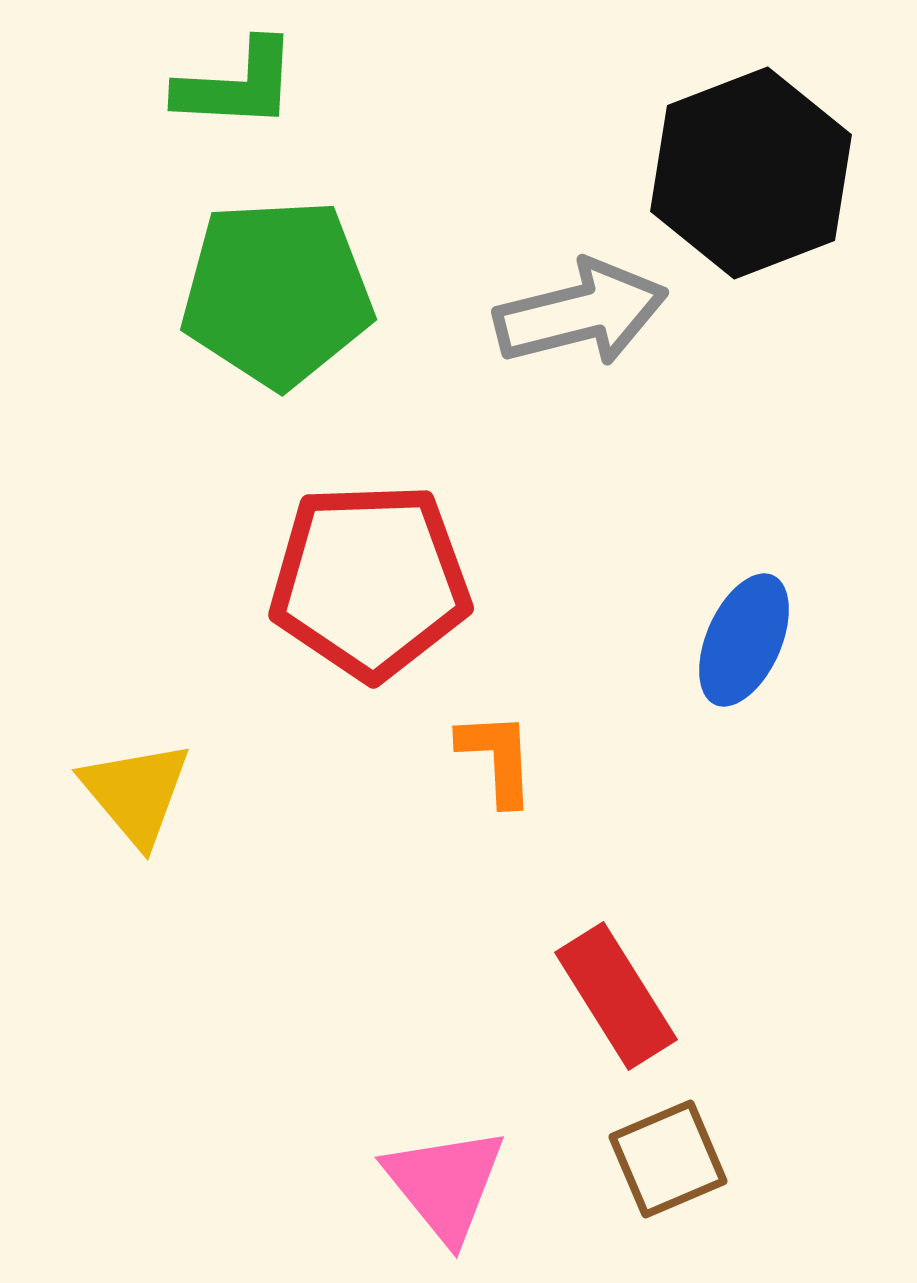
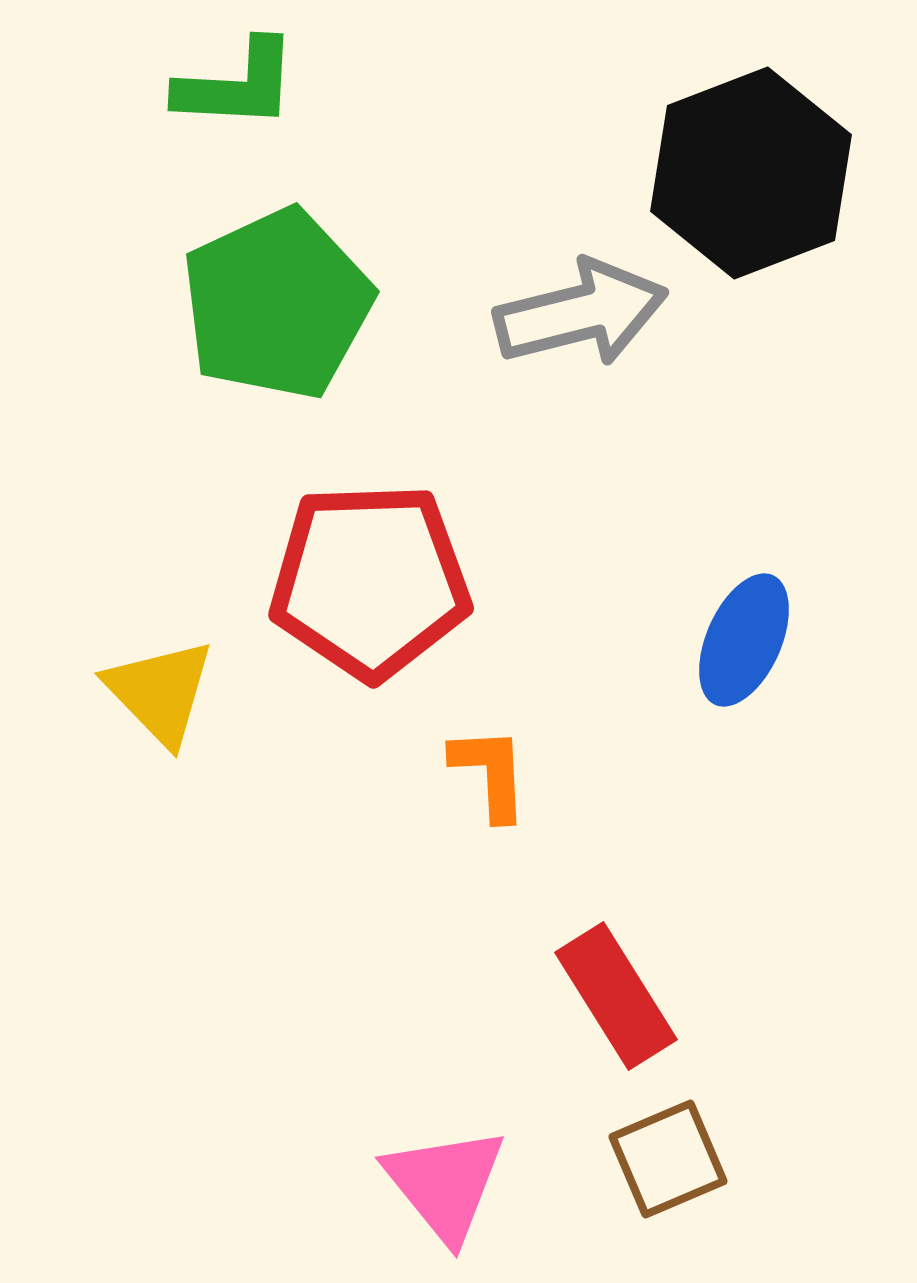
green pentagon: moved 11 px down; rotated 22 degrees counterclockwise
orange L-shape: moved 7 px left, 15 px down
yellow triangle: moved 24 px right, 101 px up; rotated 4 degrees counterclockwise
